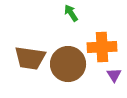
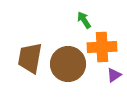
green arrow: moved 13 px right, 7 px down
brown trapezoid: rotated 92 degrees clockwise
purple triangle: rotated 28 degrees clockwise
